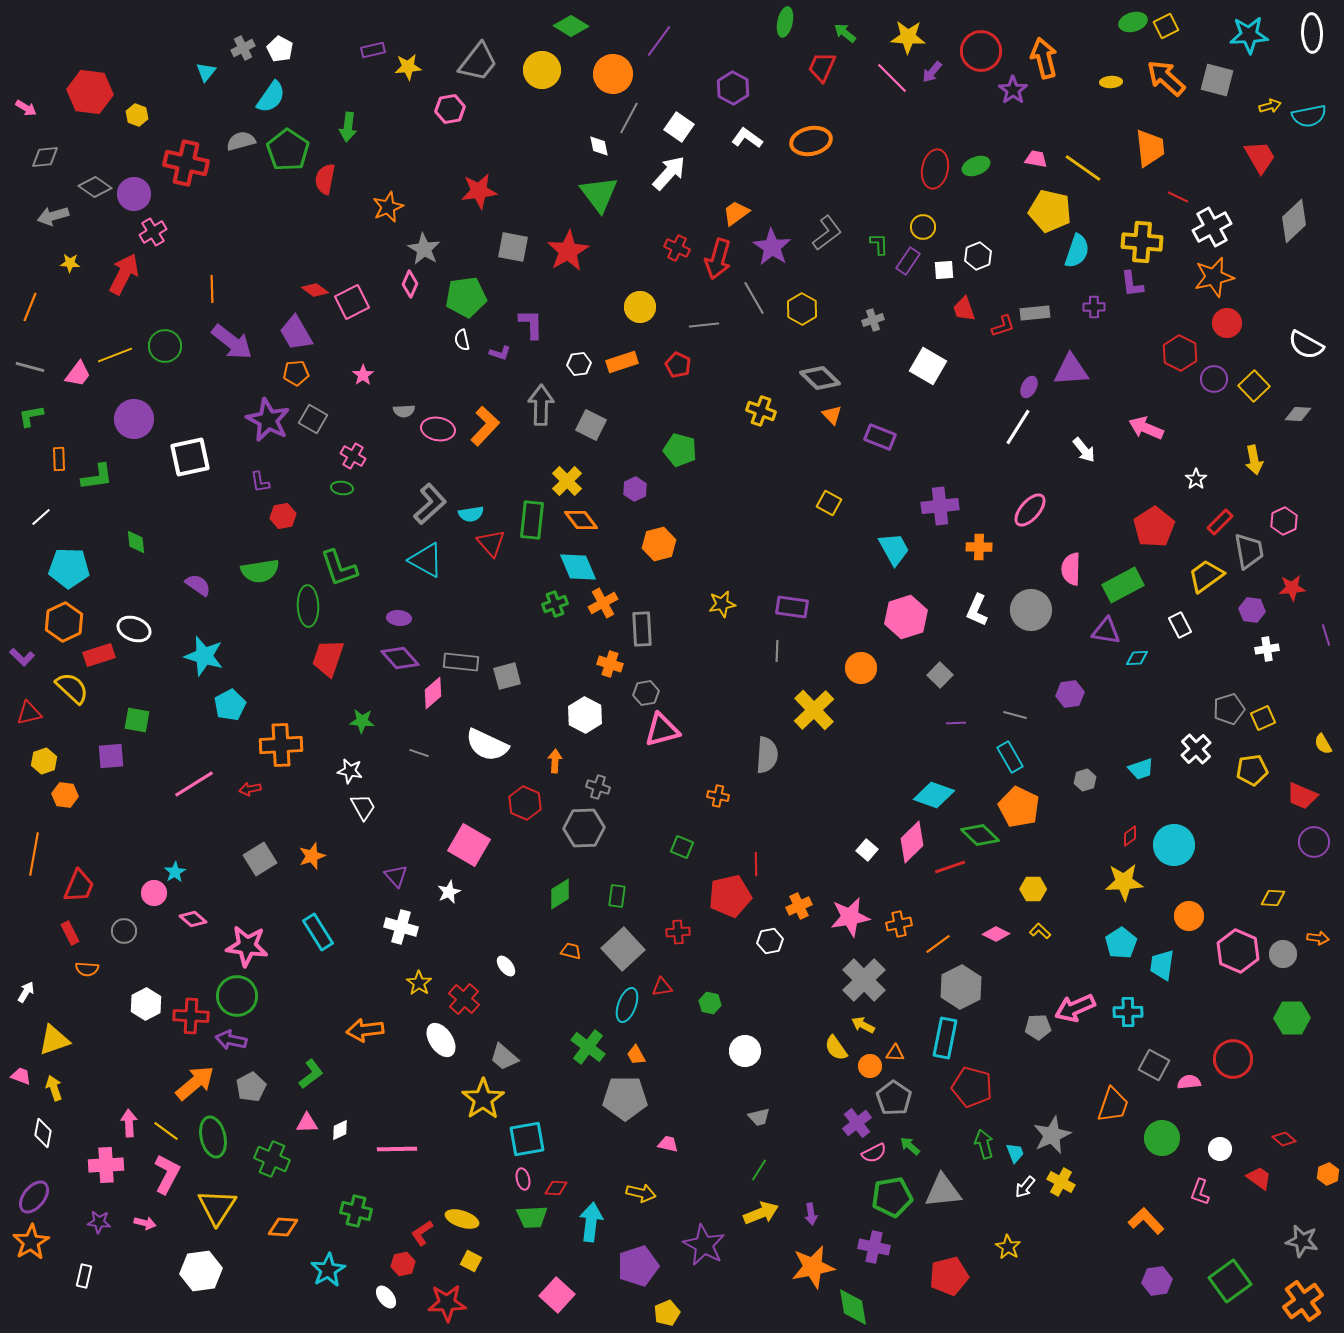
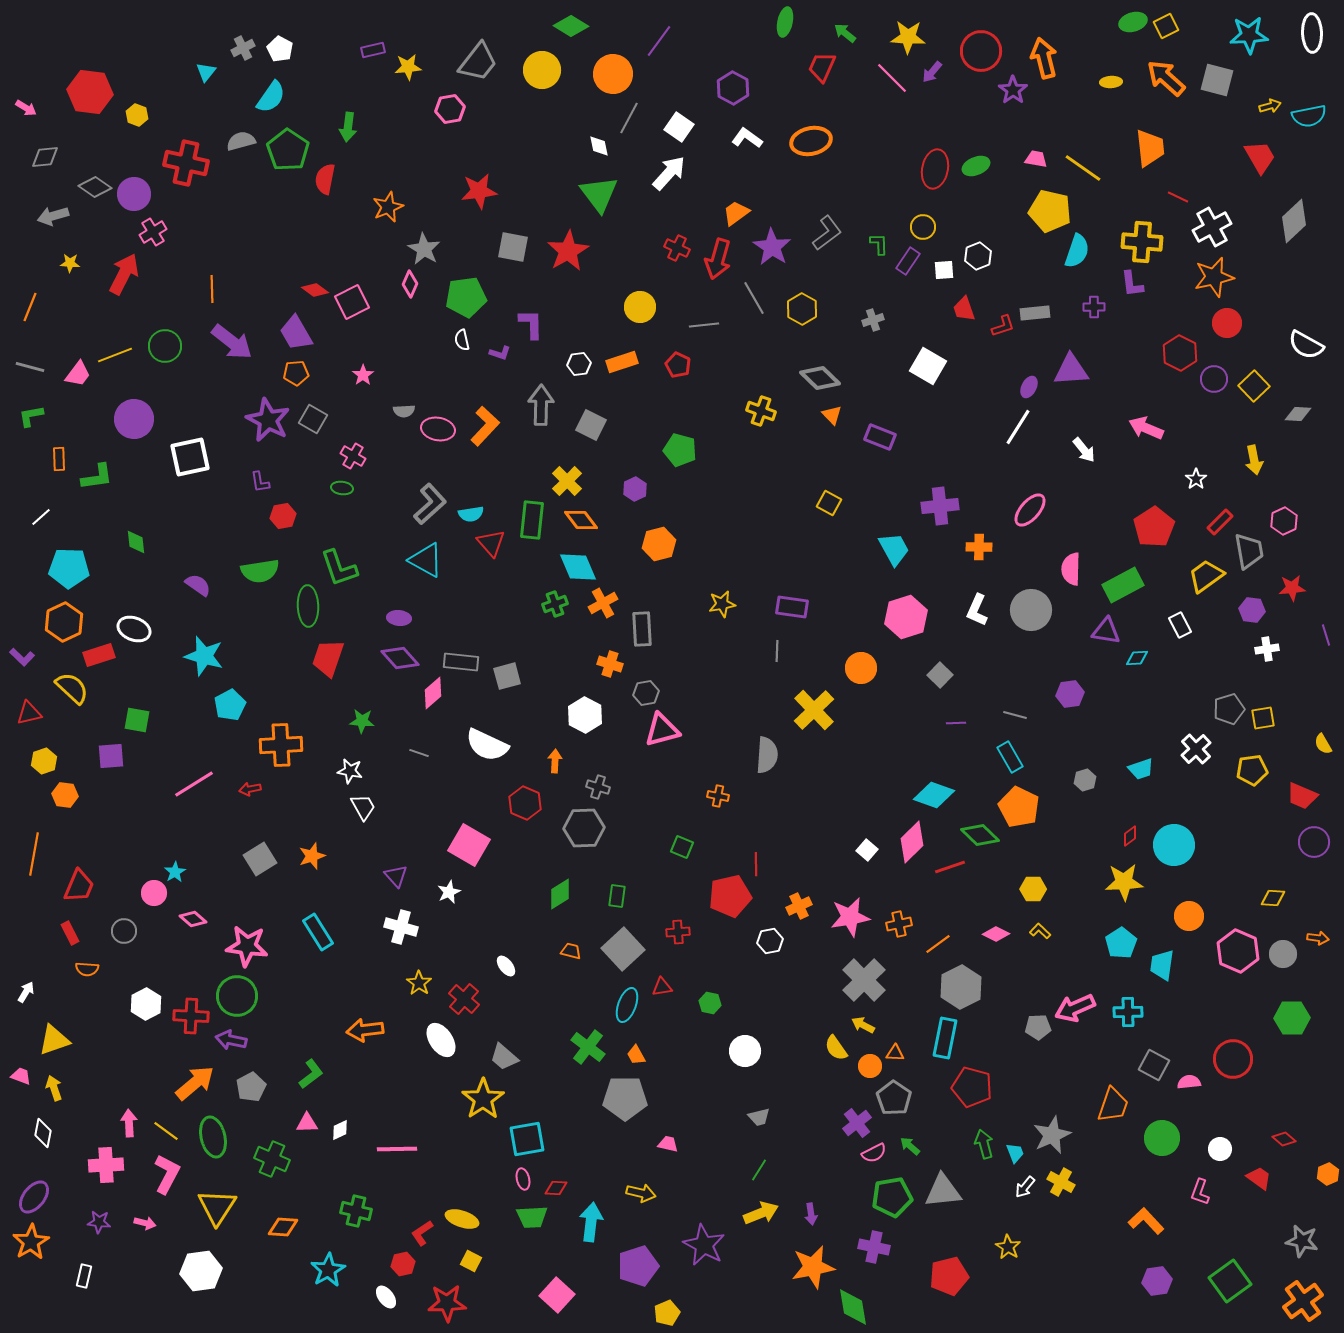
yellow square at (1263, 718): rotated 15 degrees clockwise
